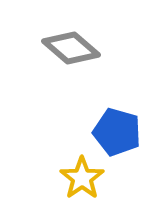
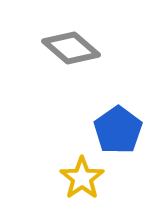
blue pentagon: moved 1 px right, 2 px up; rotated 21 degrees clockwise
